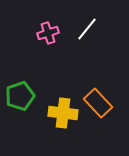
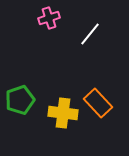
white line: moved 3 px right, 5 px down
pink cross: moved 1 px right, 15 px up
green pentagon: moved 4 px down
